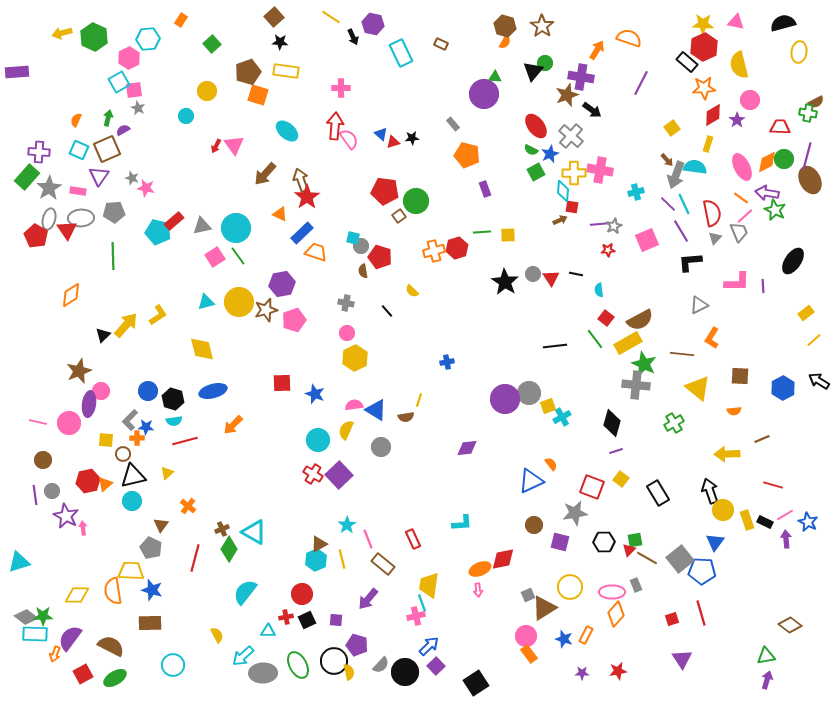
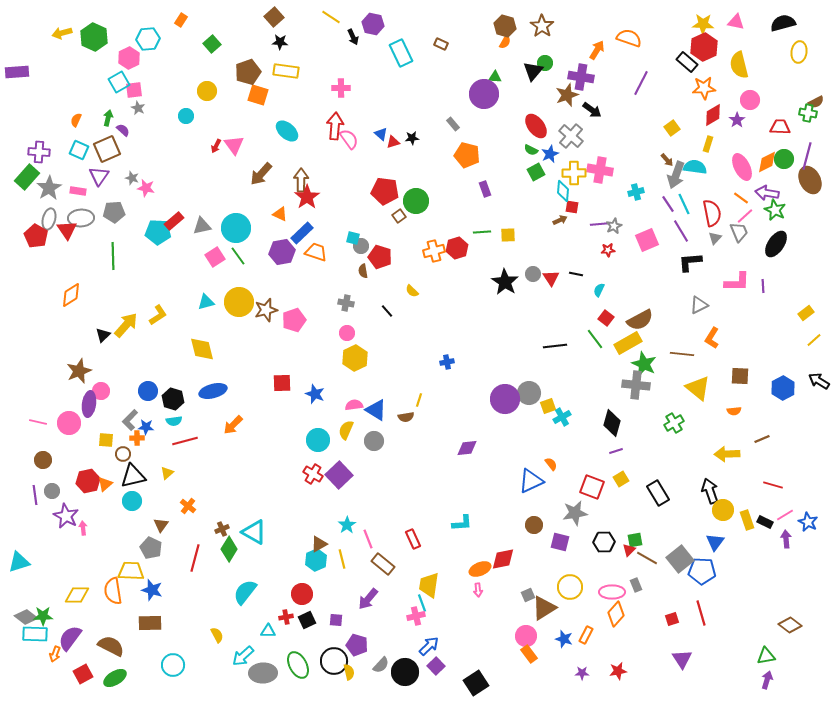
purple semicircle at (123, 130): rotated 72 degrees clockwise
brown arrow at (265, 174): moved 4 px left
brown arrow at (301, 180): rotated 20 degrees clockwise
purple line at (668, 204): rotated 12 degrees clockwise
cyan pentagon at (158, 232): rotated 10 degrees counterclockwise
black ellipse at (793, 261): moved 17 px left, 17 px up
purple hexagon at (282, 284): moved 32 px up
cyan semicircle at (599, 290): rotated 32 degrees clockwise
gray circle at (381, 447): moved 7 px left, 6 px up
yellow square at (621, 479): rotated 21 degrees clockwise
